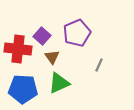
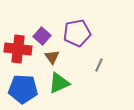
purple pentagon: rotated 12 degrees clockwise
